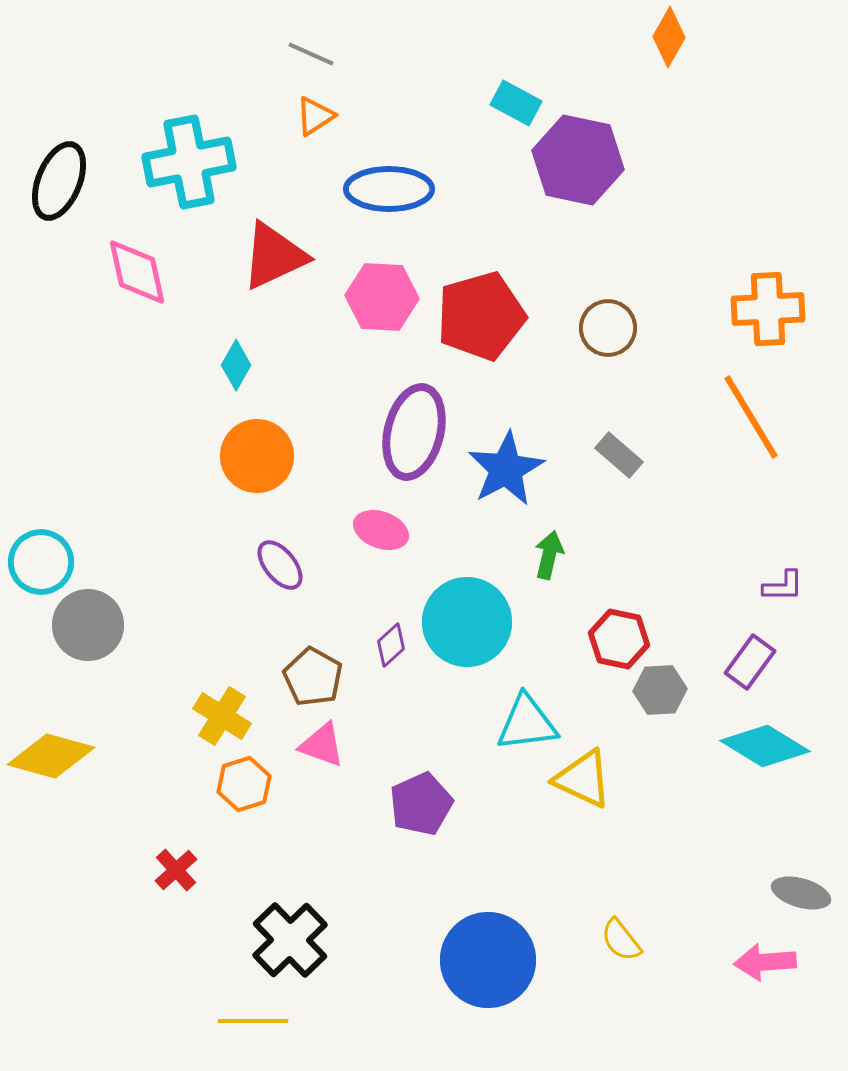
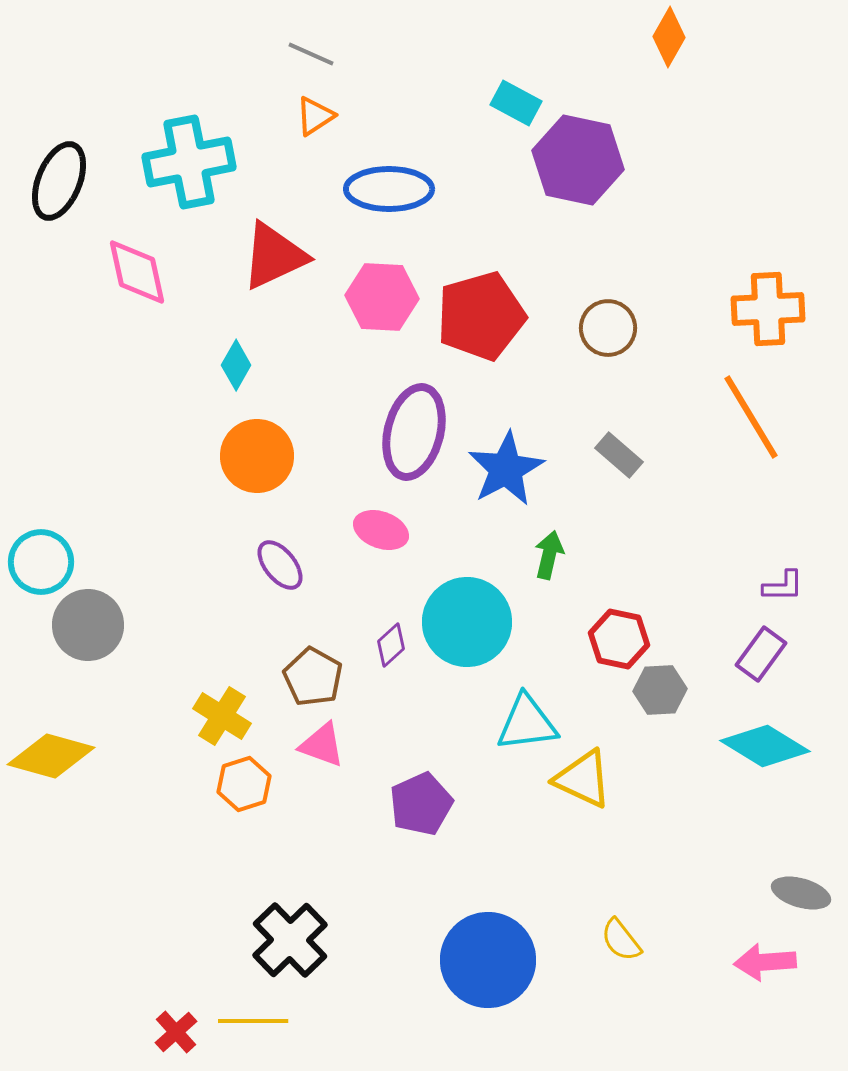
purple rectangle at (750, 662): moved 11 px right, 8 px up
red cross at (176, 870): moved 162 px down
